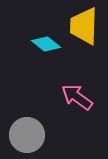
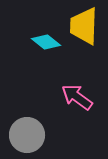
cyan diamond: moved 2 px up
